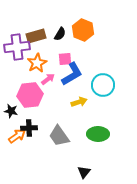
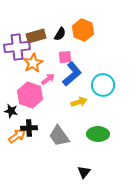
pink square: moved 2 px up
orange star: moved 4 px left
blue L-shape: rotated 10 degrees counterclockwise
pink hexagon: rotated 25 degrees clockwise
